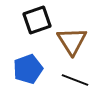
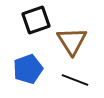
black square: moved 1 px left
